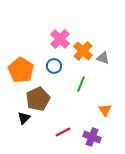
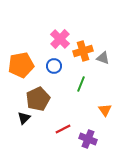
orange cross: rotated 30 degrees clockwise
orange pentagon: moved 5 px up; rotated 30 degrees clockwise
red line: moved 3 px up
purple cross: moved 4 px left, 2 px down
